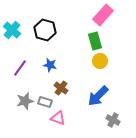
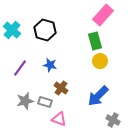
pink triangle: moved 1 px right, 1 px down
